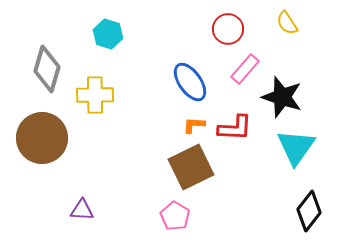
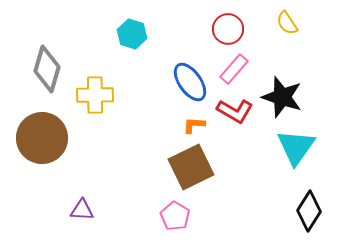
cyan hexagon: moved 24 px right
pink rectangle: moved 11 px left
red L-shape: moved 17 px up; rotated 27 degrees clockwise
black diamond: rotated 6 degrees counterclockwise
